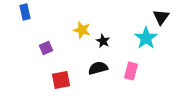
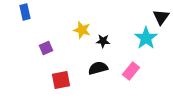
black star: rotated 24 degrees counterclockwise
pink rectangle: rotated 24 degrees clockwise
